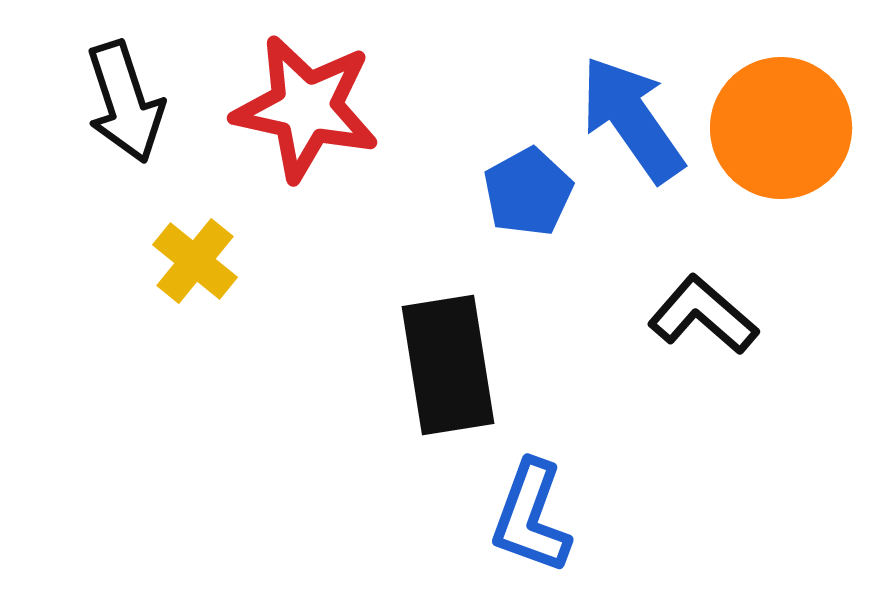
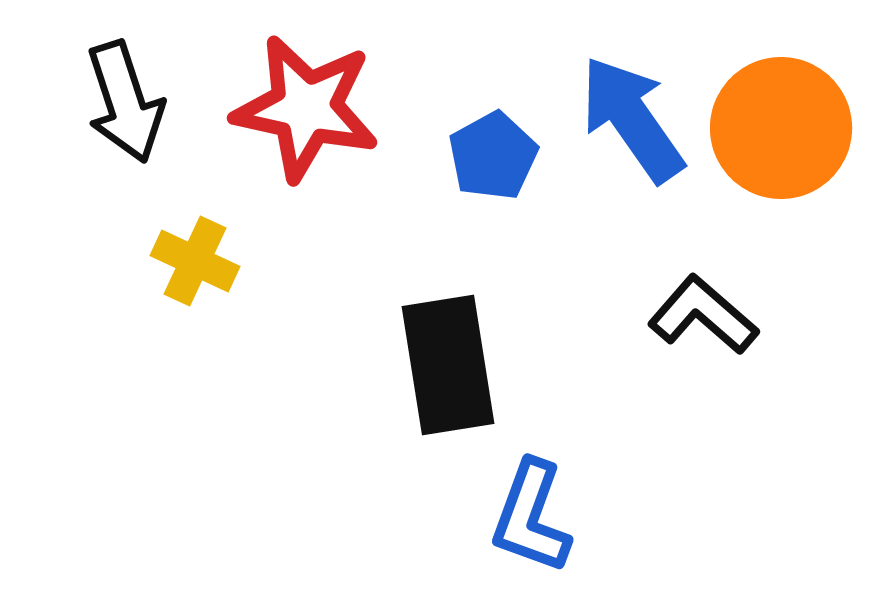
blue pentagon: moved 35 px left, 36 px up
yellow cross: rotated 14 degrees counterclockwise
